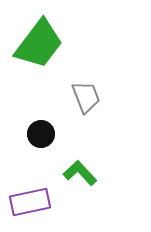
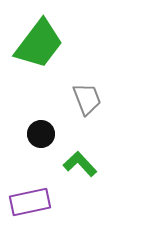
gray trapezoid: moved 1 px right, 2 px down
green L-shape: moved 9 px up
